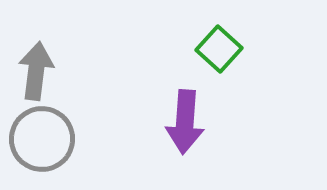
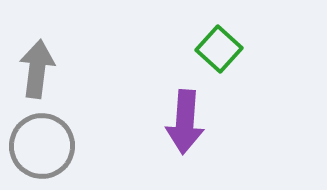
gray arrow: moved 1 px right, 2 px up
gray circle: moved 7 px down
